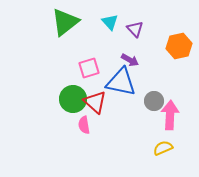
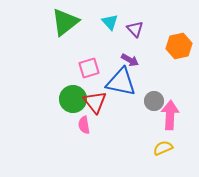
red triangle: rotated 10 degrees clockwise
